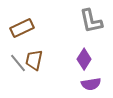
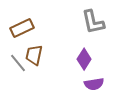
gray L-shape: moved 2 px right, 1 px down
brown trapezoid: moved 5 px up
purple semicircle: moved 3 px right
